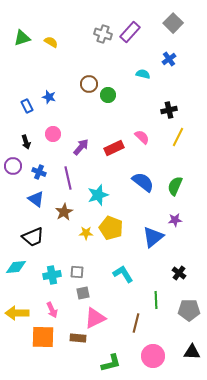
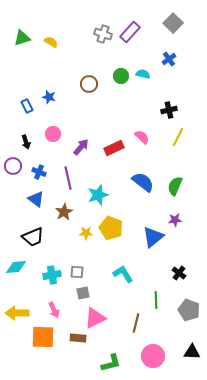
green circle at (108, 95): moved 13 px right, 19 px up
pink arrow at (52, 310): moved 2 px right
gray pentagon at (189, 310): rotated 20 degrees clockwise
